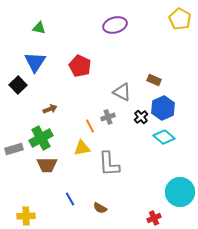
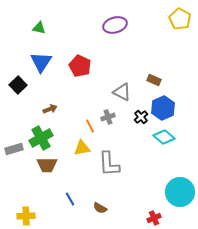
blue triangle: moved 6 px right
